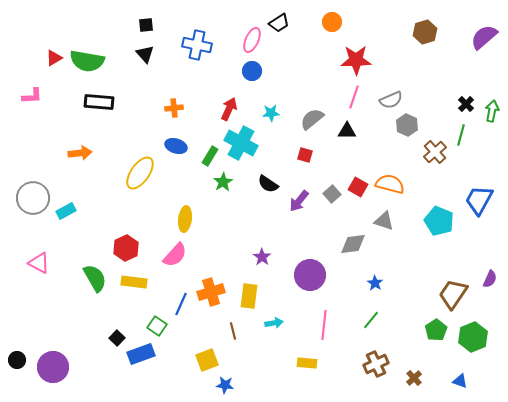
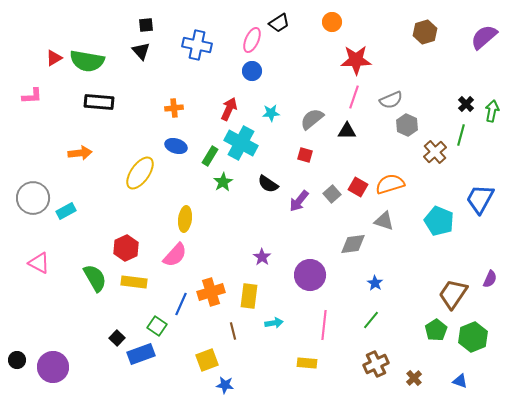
black triangle at (145, 54): moved 4 px left, 3 px up
orange semicircle at (390, 184): rotated 32 degrees counterclockwise
blue trapezoid at (479, 200): moved 1 px right, 1 px up
